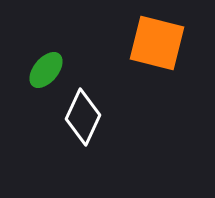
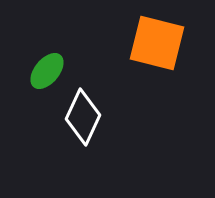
green ellipse: moved 1 px right, 1 px down
